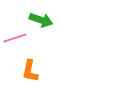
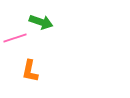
green arrow: moved 2 px down
